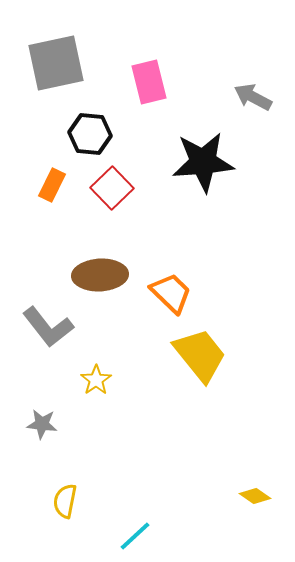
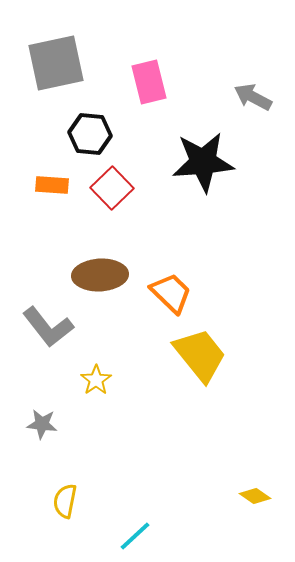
orange rectangle: rotated 68 degrees clockwise
